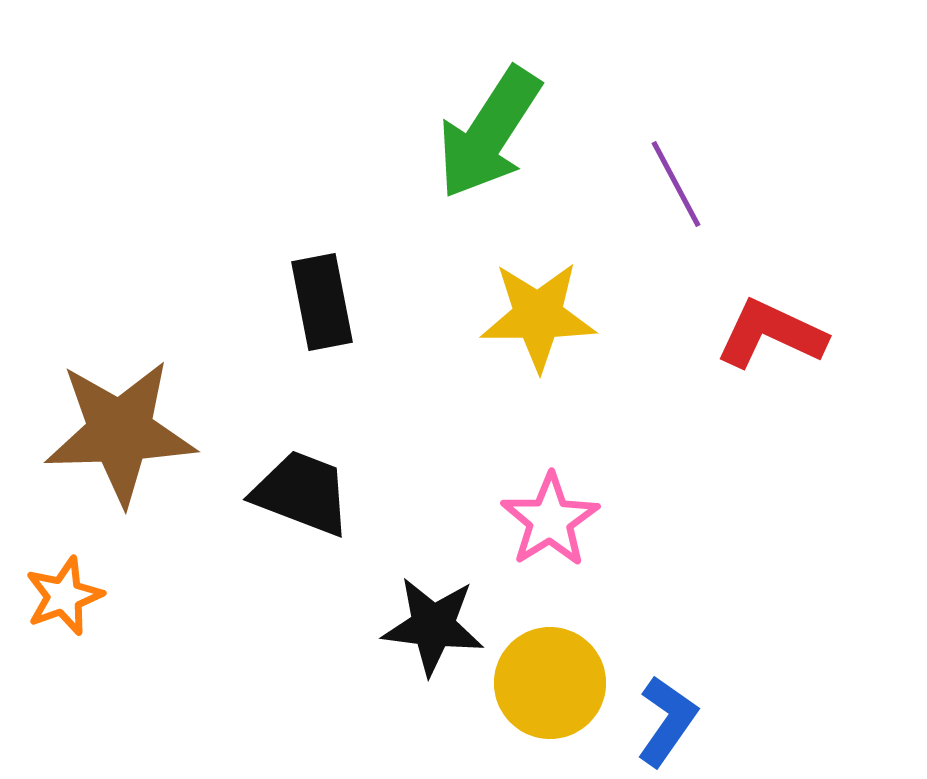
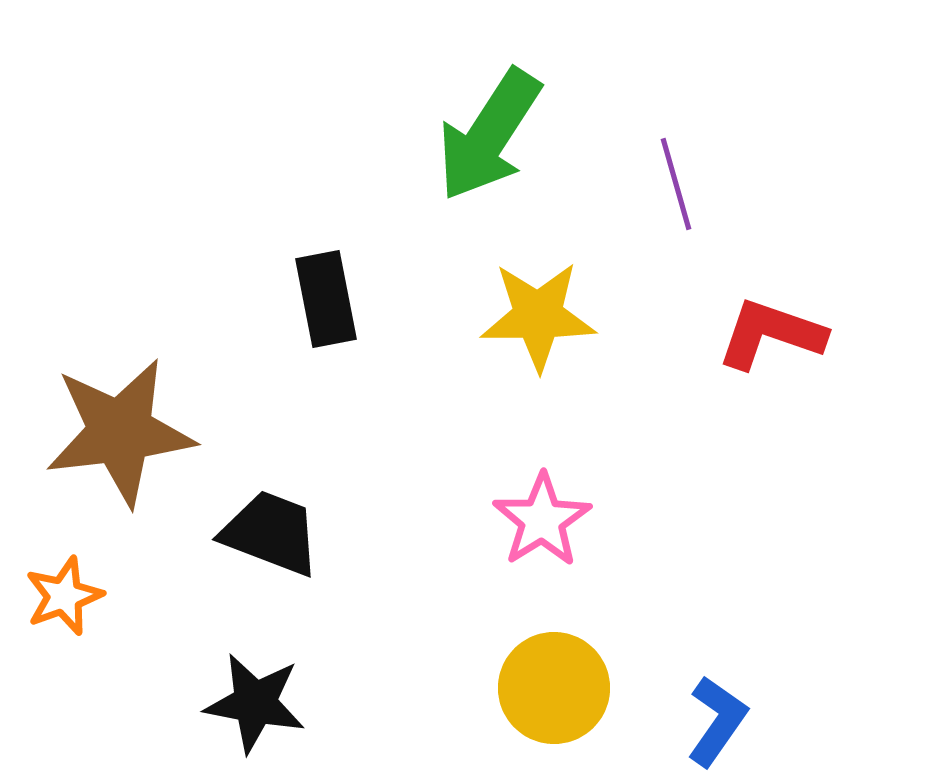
green arrow: moved 2 px down
purple line: rotated 12 degrees clockwise
black rectangle: moved 4 px right, 3 px up
red L-shape: rotated 6 degrees counterclockwise
brown star: rotated 5 degrees counterclockwise
black trapezoid: moved 31 px left, 40 px down
pink star: moved 8 px left
black star: moved 178 px left, 77 px down; rotated 4 degrees clockwise
yellow circle: moved 4 px right, 5 px down
blue L-shape: moved 50 px right
